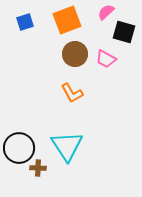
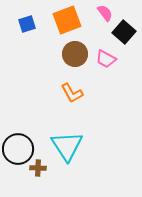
pink semicircle: moved 1 px left, 1 px down; rotated 96 degrees clockwise
blue square: moved 2 px right, 2 px down
black square: rotated 25 degrees clockwise
black circle: moved 1 px left, 1 px down
